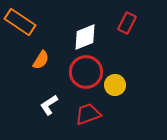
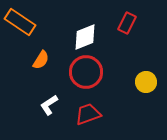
yellow circle: moved 31 px right, 3 px up
